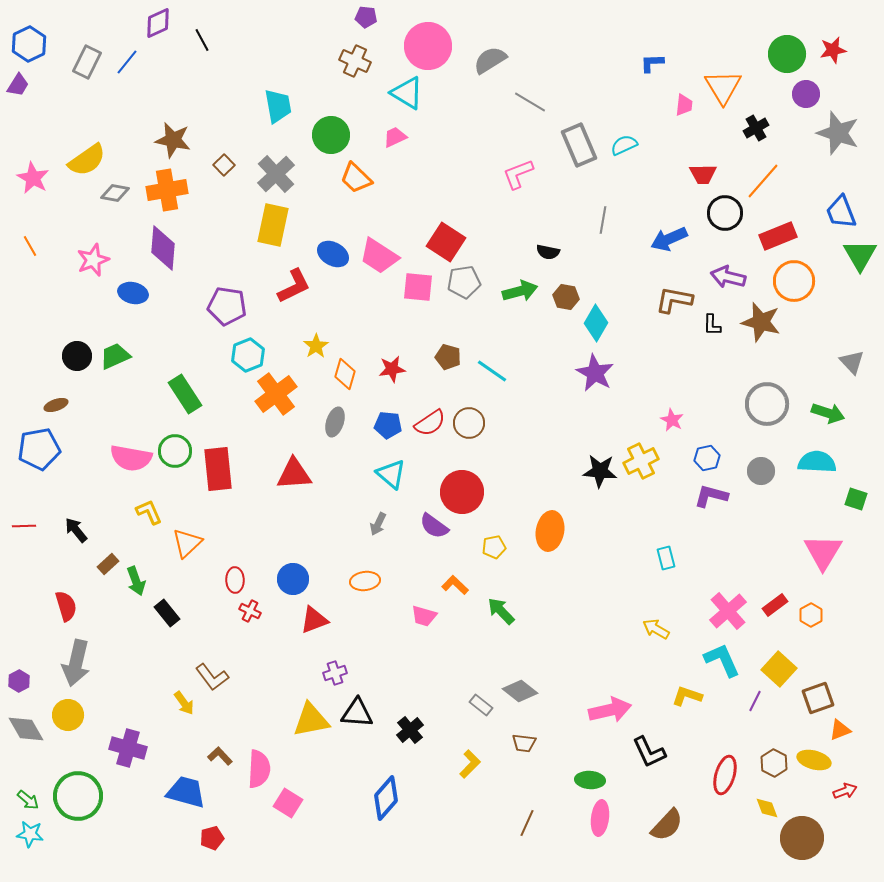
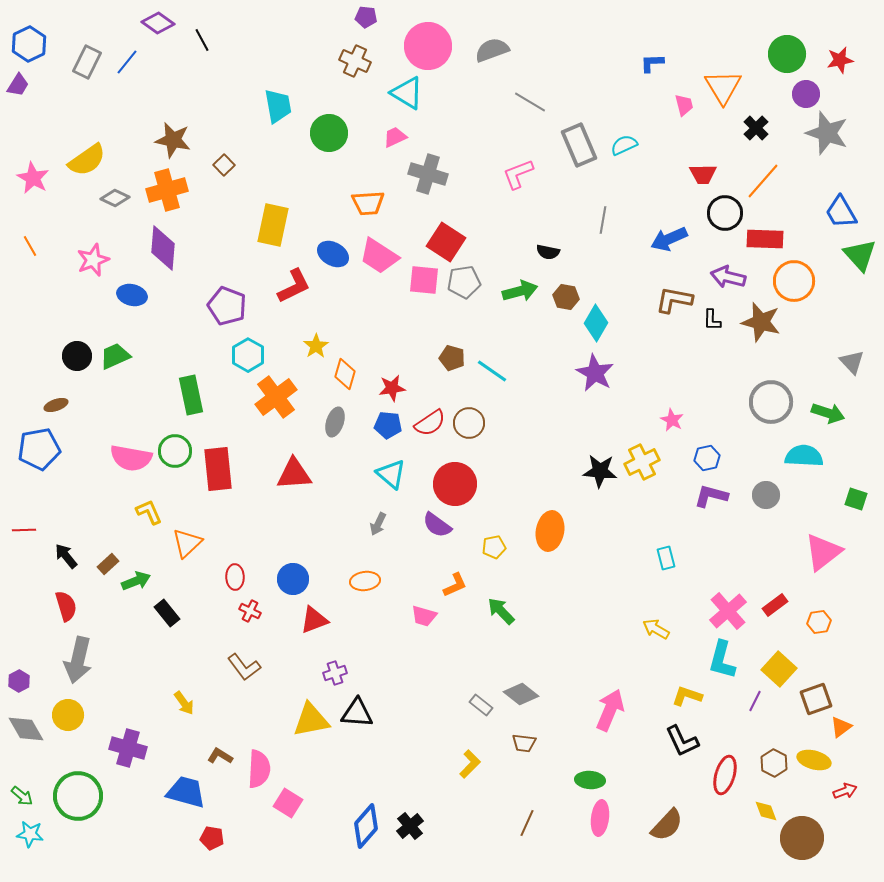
purple diamond at (158, 23): rotated 60 degrees clockwise
red star at (833, 50): moved 7 px right, 10 px down
gray semicircle at (490, 60): moved 2 px right, 10 px up; rotated 12 degrees clockwise
pink trapezoid at (684, 105): rotated 20 degrees counterclockwise
black cross at (756, 128): rotated 15 degrees counterclockwise
gray star at (838, 133): moved 11 px left
green circle at (331, 135): moved 2 px left, 2 px up
gray cross at (276, 174): moved 152 px right; rotated 30 degrees counterclockwise
orange trapezoid at (356, 178): moved 12 px right, 25 px down; rotated 48 degrees counterclockwise
orange cross at (167, 190): rotated 6 degrees counterclockwise
gray diamond at (115, 193): moved 5 px down; rotated 16 degrees clockwise
blue trapezoid at (841, 212): rotated 9 degrees counterclockwise
red rectangle at (778, 236): moved 13 px left, 3 px down; rotated 24 degrees clockwise
green triangle at (860, 255): rotated 12 degrees counterclockwise
pink square at (418, 287): moved 6 px right, 7 px up
blue ellipse at (133, 293): moved 1 px left, 2 px down
purple pentagon at (227, 306): rotated 12 degrees clockwise
black L-shape at (712, 325): moved 5 px up
cyan hexagon at (248, 355): rotated 8 degrees counterclockwise
brown pentagon at (448, 357): moved 4 px right, 1 px down
red star at (392, 369): moved 19 px down
green rectangle at (185, 394): moved 6 px right, 1 px down; rotated 21 degrees clockwise
orange cross at (276, 394): moved 3 px down
gray circle at (767, 404): moved 4 px right, 2 px up
yellow cross at (641, 461): moved 1 px right, 1 px down
cyan semicircle at (817, 462): moved 13 px left, 6 px up
gray circle at (761, 471): moved 5 px right, 24 px down
red circle at (462, 492): moved 7 px left, 8 px up
red line at (24, 526): moved 4 px down
purple semicircle at (434, 526): moved 3 px right, 1 px up
black arrow at (76, 530): moved 10 px left, 26 px down
pink triangle at (823, 552): rotated 21 degrees clockwise
red ellipse at (235, 580): moved 3 px up
green arrow at (136, 581): rotated 92 degrees counterclockwise
orange L-shape at (455, 585): rotated 112 degrees clockwise
orange hexagon at (811, 615): moved 8 px right, 7 px down; rotated 20 degrees clockwise
cyan L-shape at (722, 660): rotated 141 degrees counterclockwise
gray arrow at (76, 663): moved 2 px right, 3 px up
brown L-shape at (212, 677): moved 32 px right, 10 px up
gray diamond at (520, 691): moved 1 px right, 3 px down
brown square at (818, 698): moved 2 px left, 1 px down
pink arrow at (610, 710): rotated 54 degrees counterclockwise
black cross at (410, 730): moved 96 px down
orange triangle at (840, 730): moved 1 px right, 3 px up; rotated 15 degrees counterclockwise
black L-shape at (649, 752): moved 33 px right, 11 px up
brown L-shape at (220, 756): rotated 15 degrees counterclockwise
blue diamond at (386, 798): moved 20 px left, 28 px down
green arrow at (28, 800): moved 6 px left, 4 px up
yellow diamond at (767, 808): moved 1 px left, 3 px down
red pentagon at (212, 838): rotated 25 degrees clockwise
